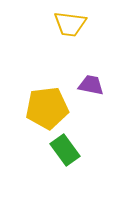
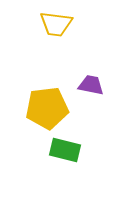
yellow trapezoid: moved 14 px left
green rectangle: rotated 40 degrees counterclockwise
